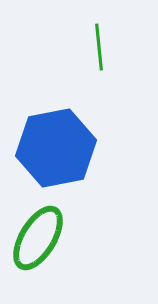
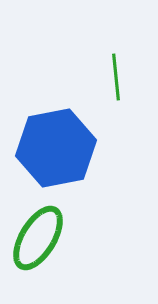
green line: moved 17 px right, 30 px down
